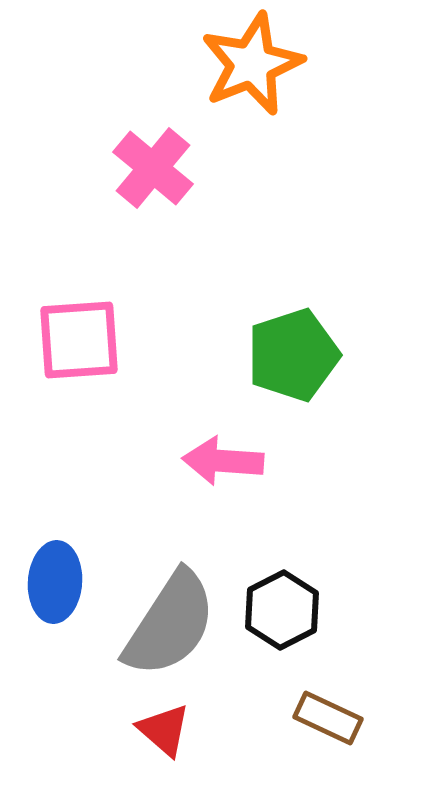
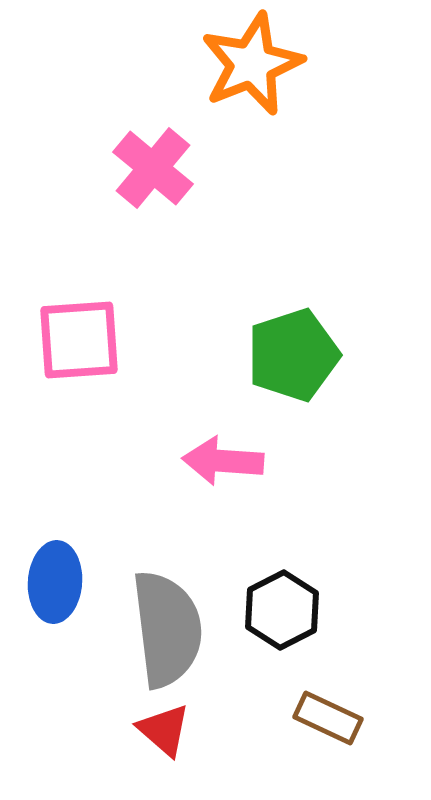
gray semicircle: moved 3 px left, 5 px down; rotated 40 degrees counterclockwise
